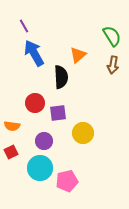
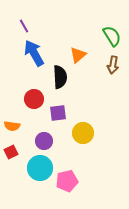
black semicircle: moved 1 px left
red circle: moved 1 px left, 4 px up
